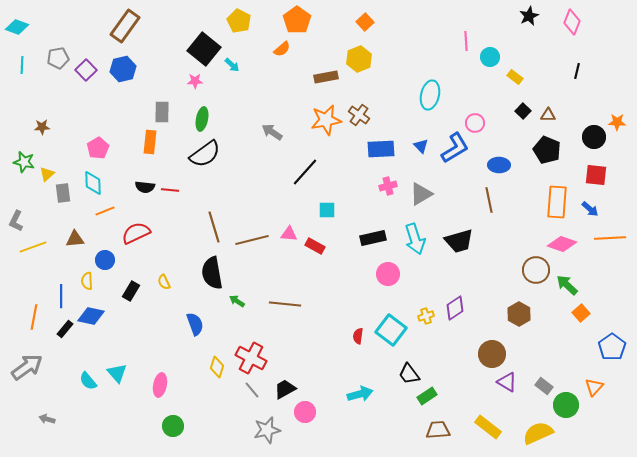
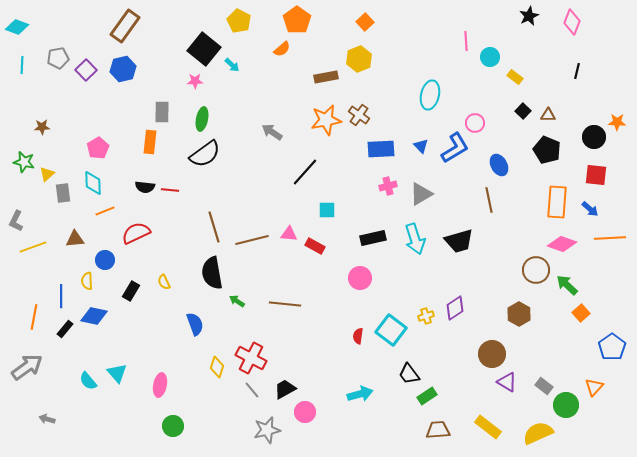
blue ellipse at (499, 165): rotated 60 degrees clockwise
pink circle at (388, 274): moved 28 px left, 4 px down
blue diamond at (91, 316): moved 3 px right
